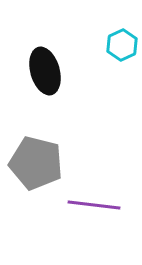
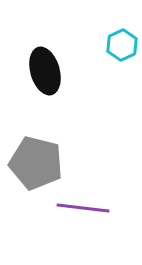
purple line: moved 11 px left, 3 px down
